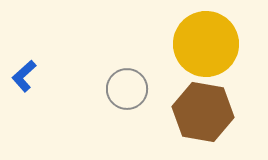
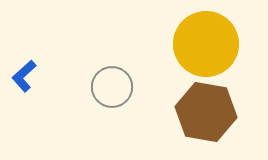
gray circle: moved 15 px left, 2 px up
brown hexagon: moved 3 px right
